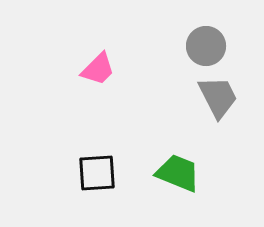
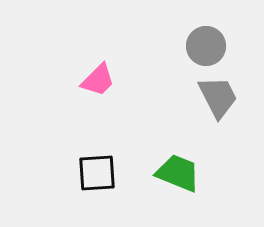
pink trapezoid: moved 11 px down
